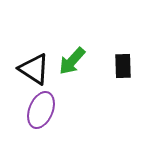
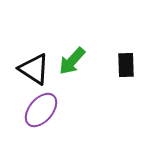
black rectangle: moved 3 px right, 1 px up
purple ellipse: rotated 18 degrees clockwise
